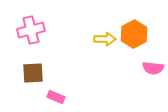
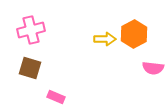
brown square: moved 3 px left, 5 px up; rotated 20 degrees clockwise
